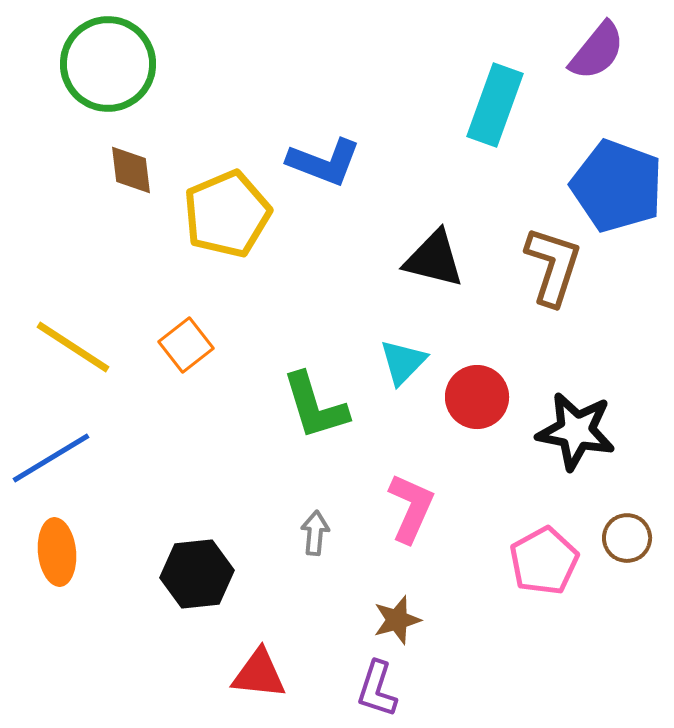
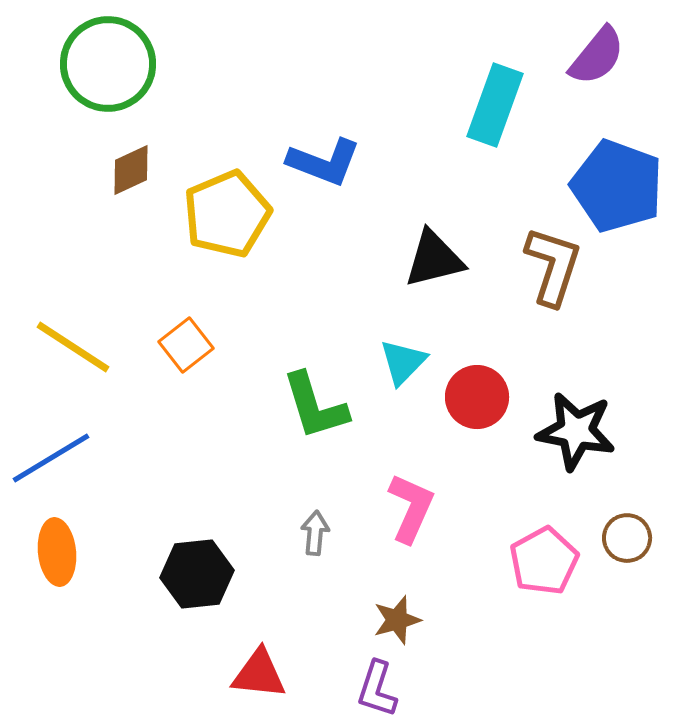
purple semicircle: moved 5 px down
brown diamond: rotated 72 degrees clockwise
black triangle: rotated 28 degrees counterclockwise
